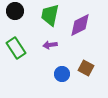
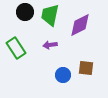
black circle: moved 10 px right, 1 px down
brown square: rotated 21 degrees counterclockwise
blue circle: moved 1 px right, 1 px down
